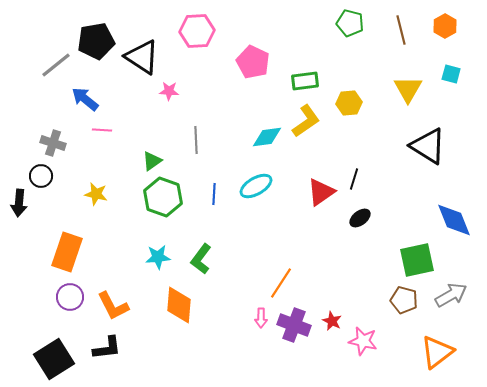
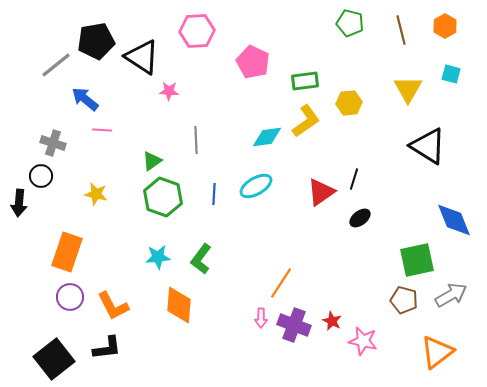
black square at (54, 359): rotated 6 degrees counterclockwise
